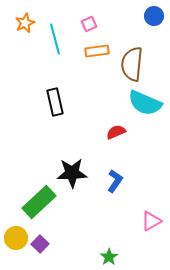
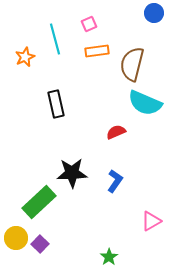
blue circle: moved 3 px up
orange star: moved 34 px down
brown semicircle: rotated 8 degrees clockwise
black rectangle: moved 1 px right, 2 px down
